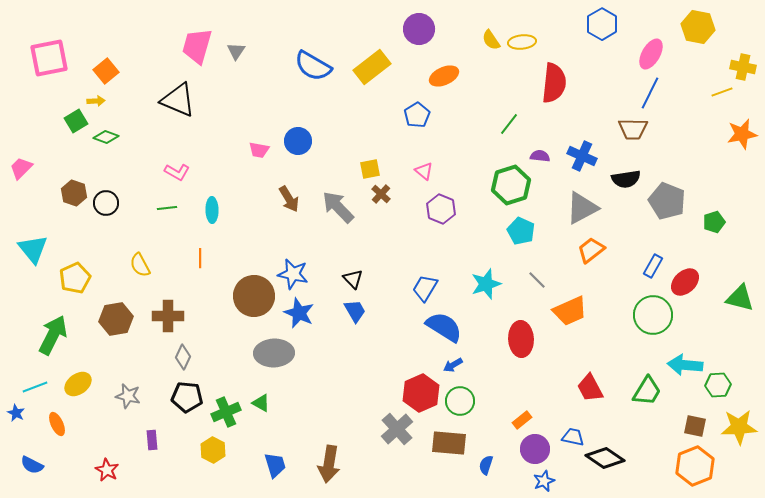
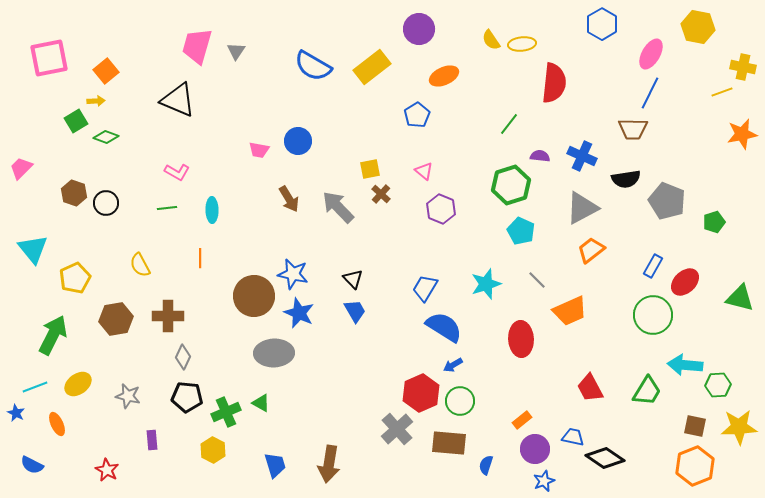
yellow ellipse at (522, 42): moved 2 px down
